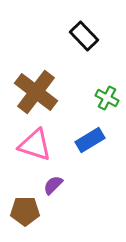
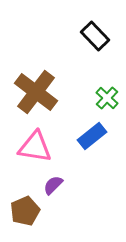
black rectangle: moved 11 px right
green cross: rotated 15 degrees clockwise
blue rectangle: moved 2 px right, 4 px up; rotated 8 degrees counterclockwise
pink triangle: moved 2 px down; rotated 9 degrees counterclockwise
brown pentagon: rotated 24 degrees counterclockwise
